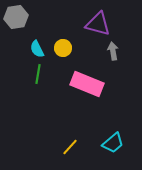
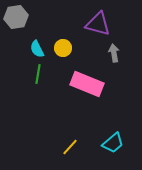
gray arrow: moved 1 px right, 2 px down
